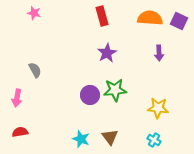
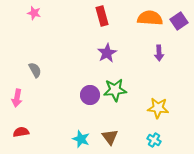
purple square: rotated 30 degrees clockwise
red semicircle: moved 1 px right
